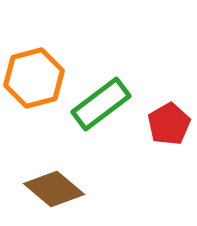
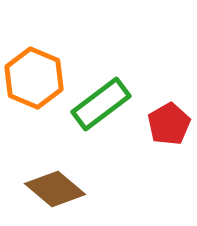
orange hexagon: rotated 22 degrees counterclockwise
brown diamond: moved 1 px right
